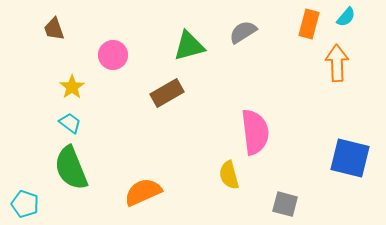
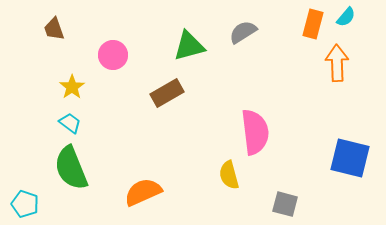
orange rectangle: moved 4 px right
